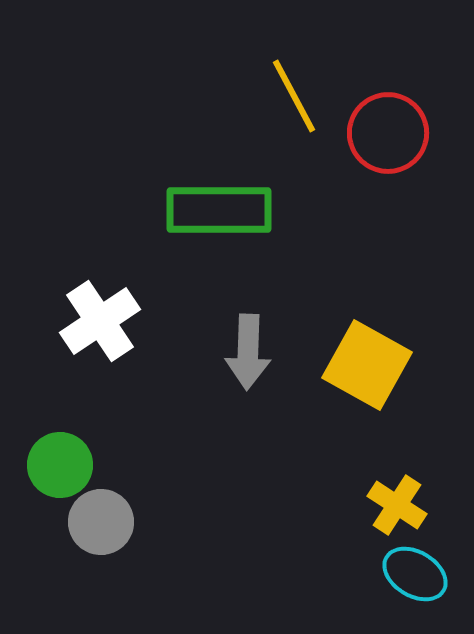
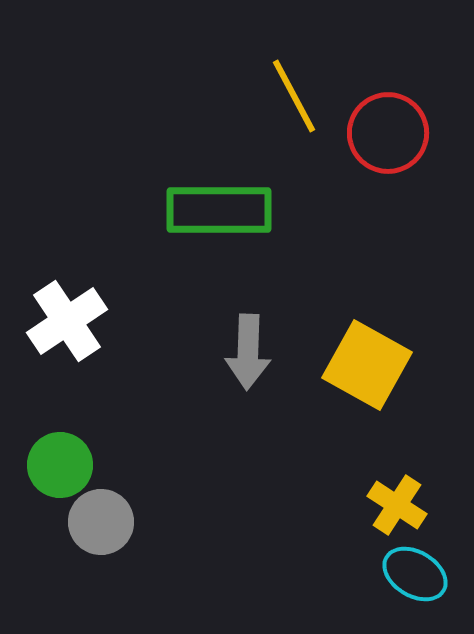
white cross: moved 33 px left
